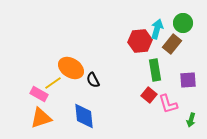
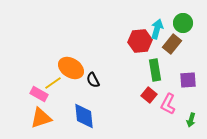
pink L-shape: rotated 45 degrees clockwise
